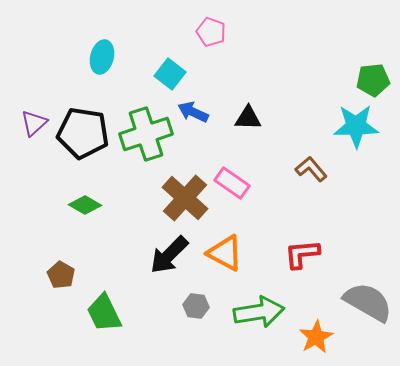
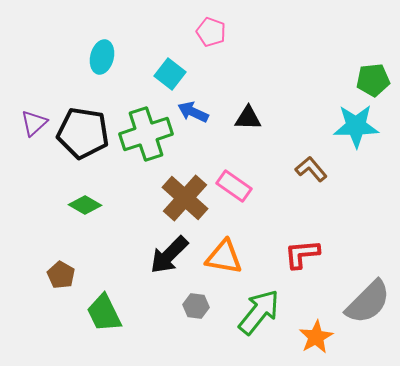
pink rectangle: moved 2 px right, 3 px down
orange triangle: moved 1 px left, 4 px down; rotated 18 degrees counterclockwise
gray semicircle: rotated 105 degrees clockwise
green arrow: rotated 42 degrees counterclockwise
